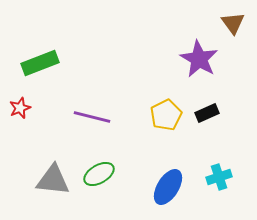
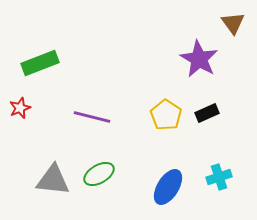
yellow pentagon: rotated 12 degrees counterclockwise
